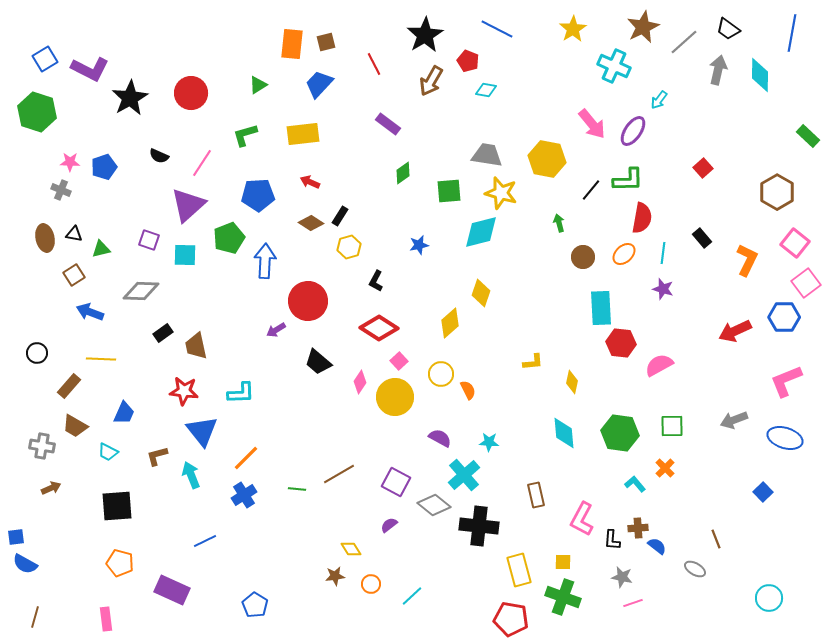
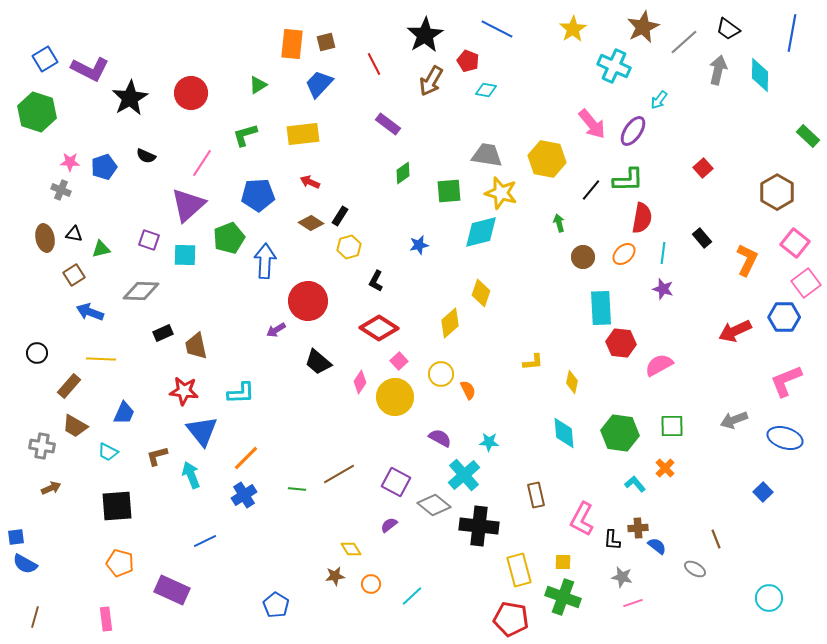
black semicircle at (159, 156): moved 13 px left
black rectangle at (163, 333): rotated 12 degrees clockwise
blue pentagon at (255, 605): moved 21 px right
